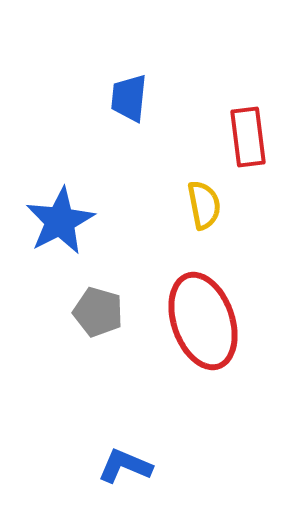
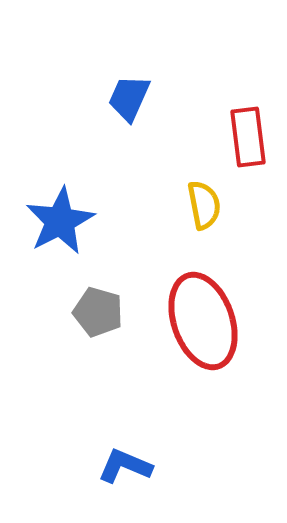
blue trapezoid: rotated 18 degrees clockwise
